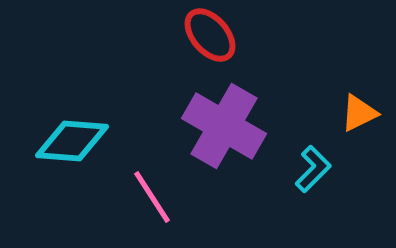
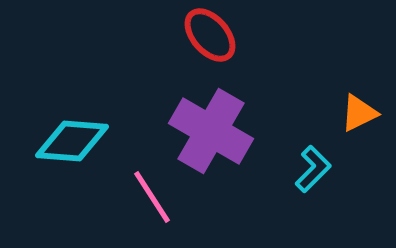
purple cross: moved 13 px left, 5 px down
